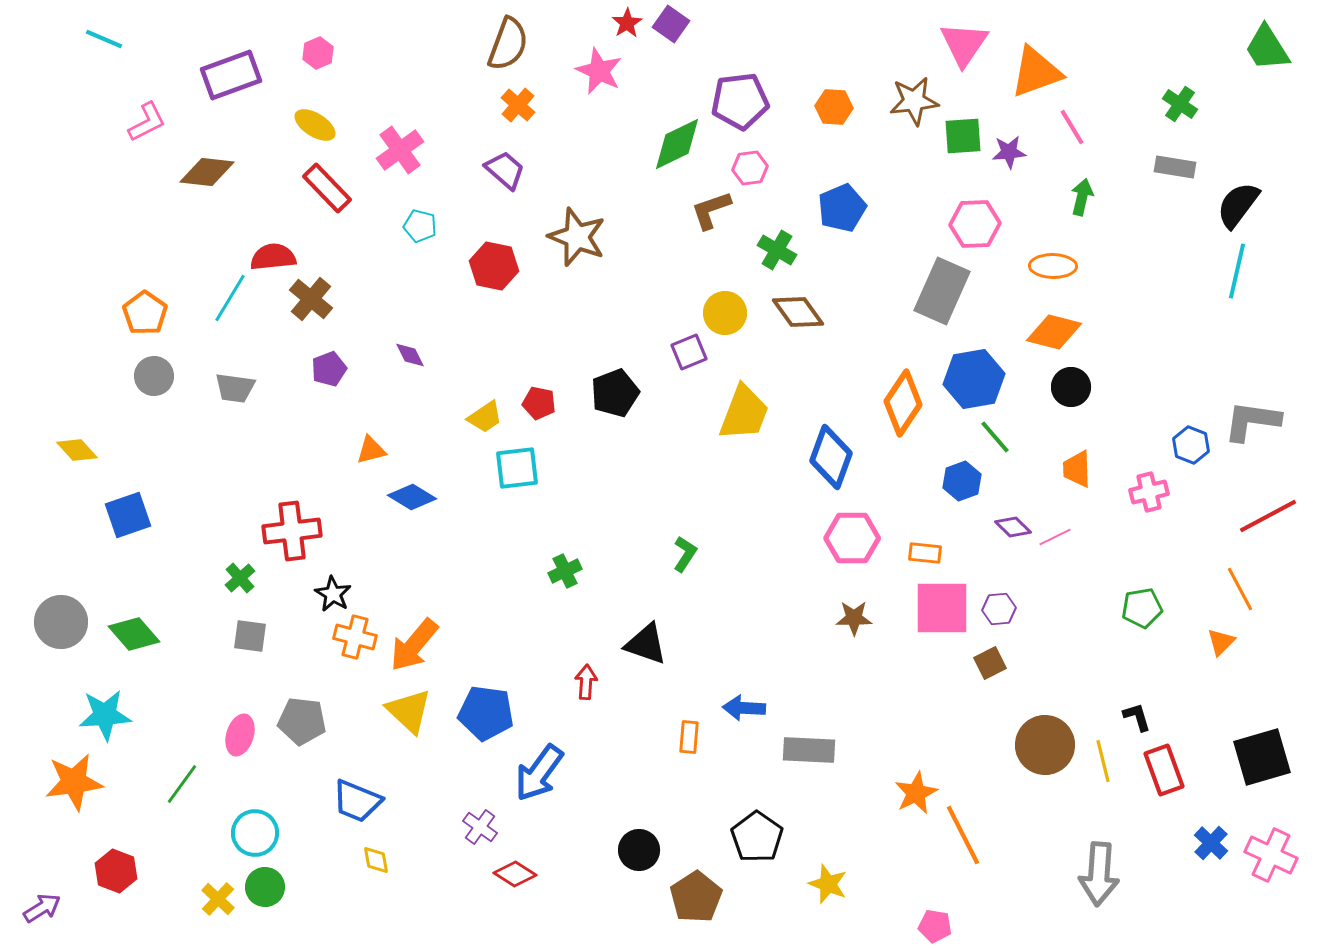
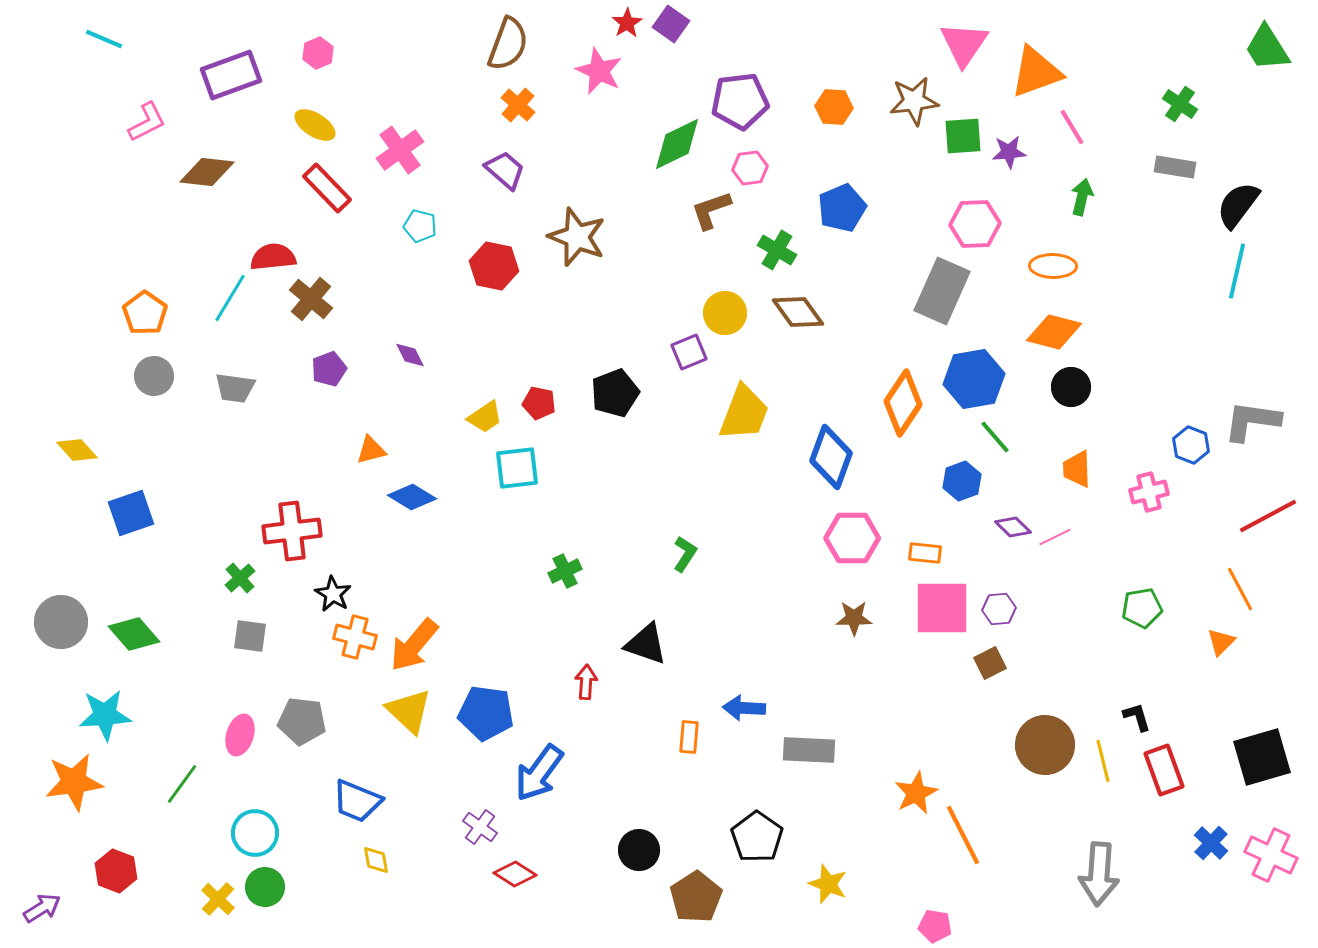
blue square at (128, 515): moved 3 px right, 2 px up
